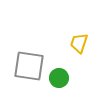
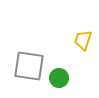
yellow trapezoid: moved 4 px right, 3 px up
